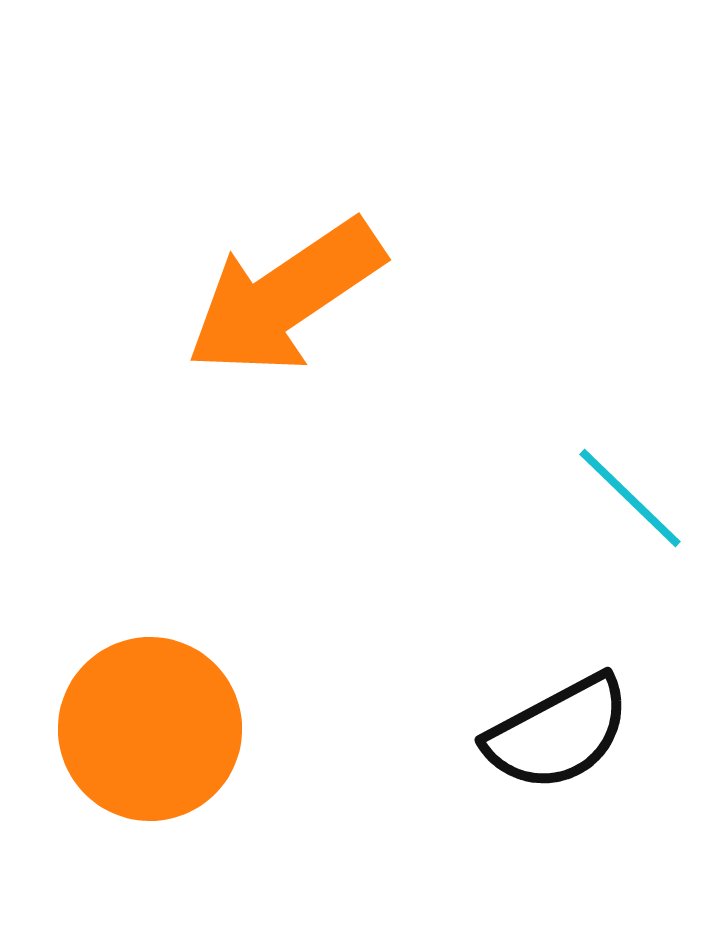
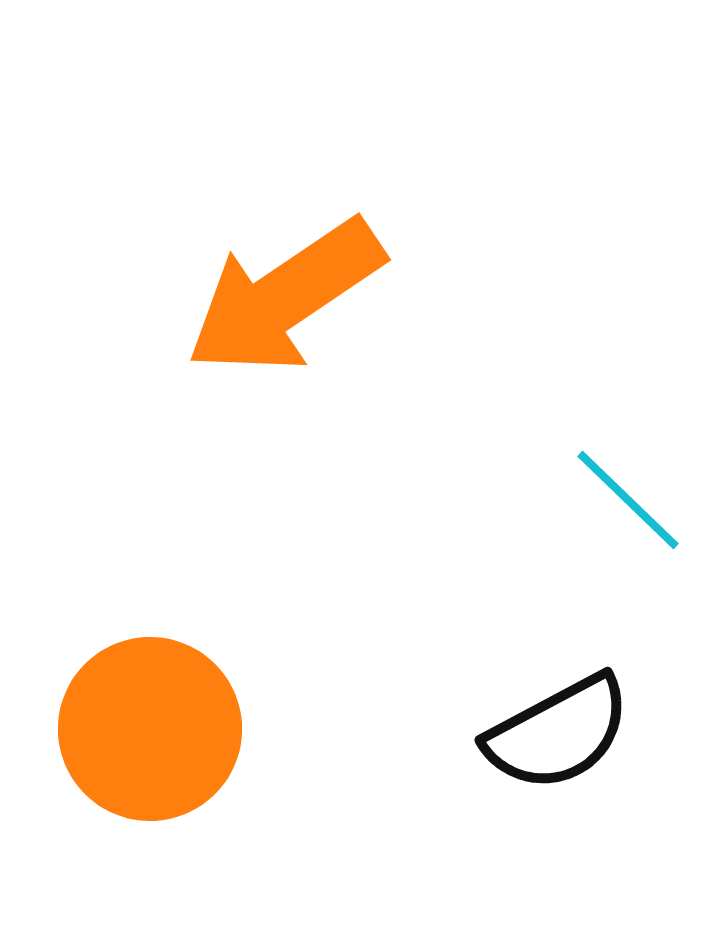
cyan line: moved 2 px left, 2 px down
